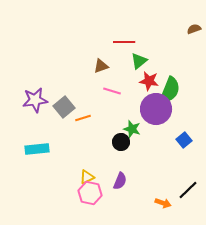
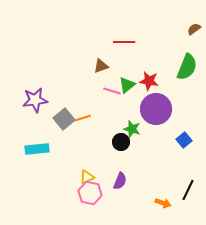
brown semicircle: rotated 16 degrees counterclockwise
green triangle: moved 12 px left, 24 px down
green semicircle: moved 17 px right, 23 px up
gray square: moved 12 px down
black line: rotated 20 degrees counterclockwise
